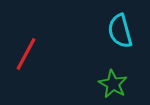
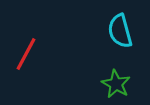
green star: moved 3 px right
